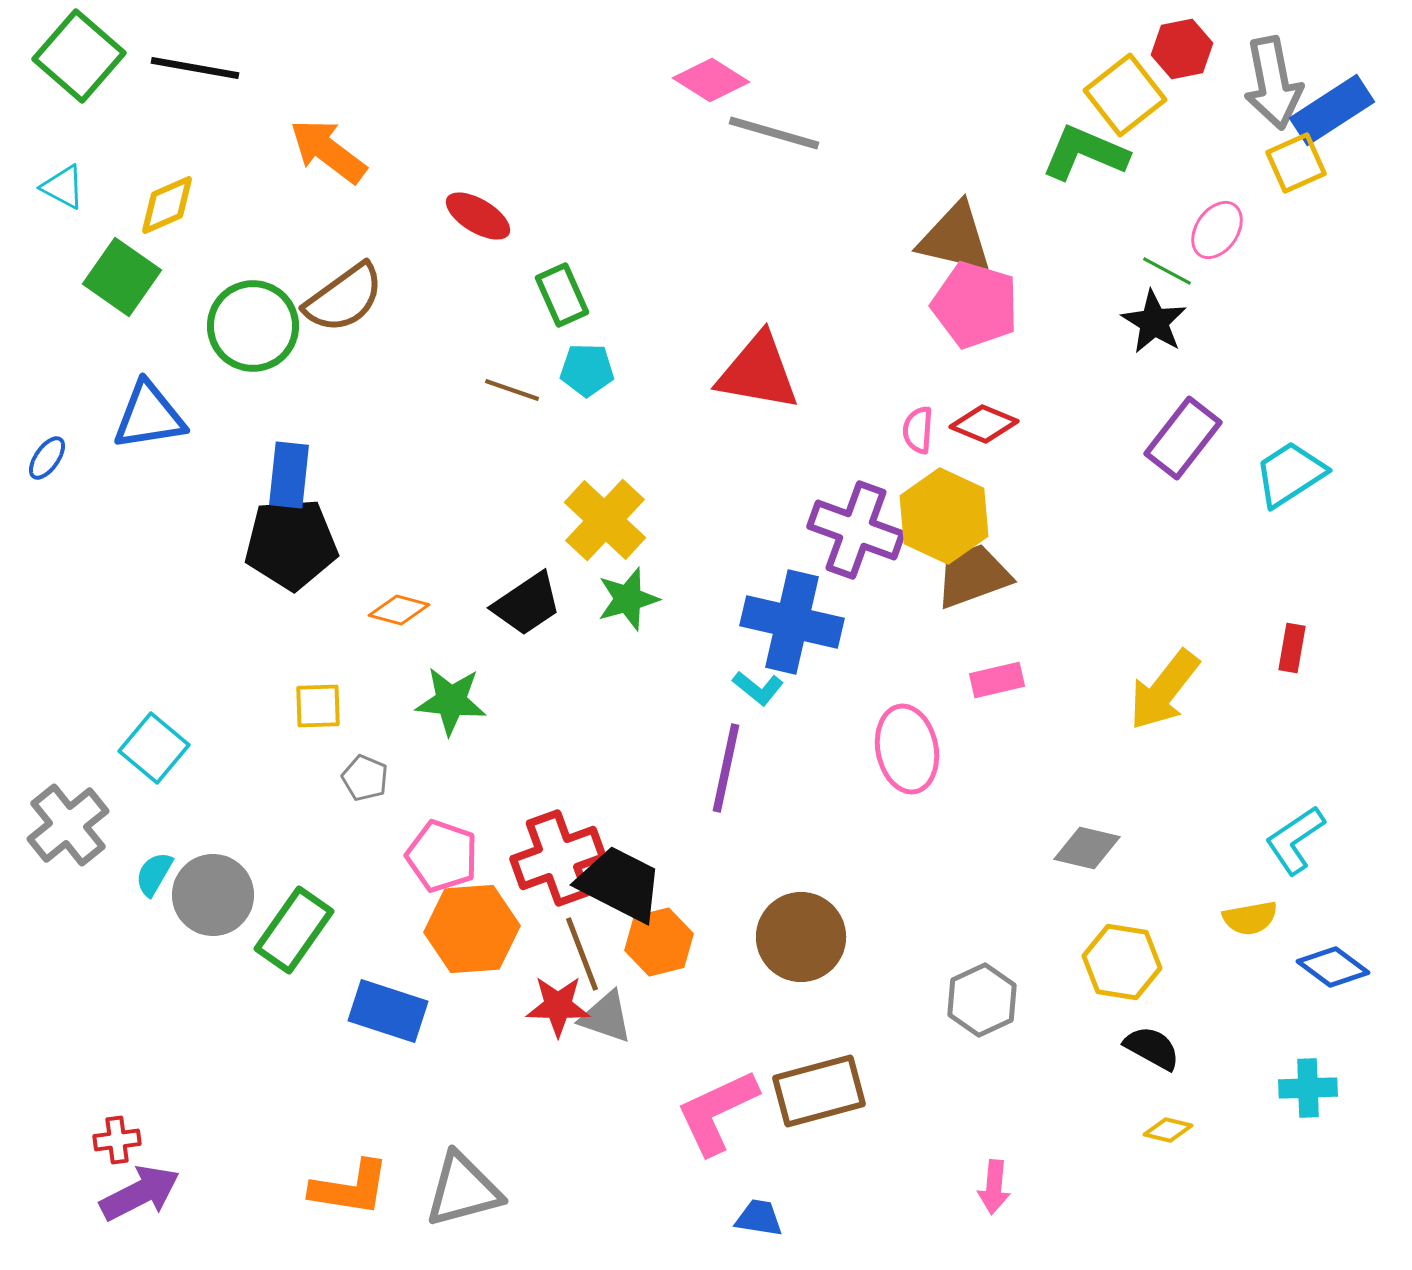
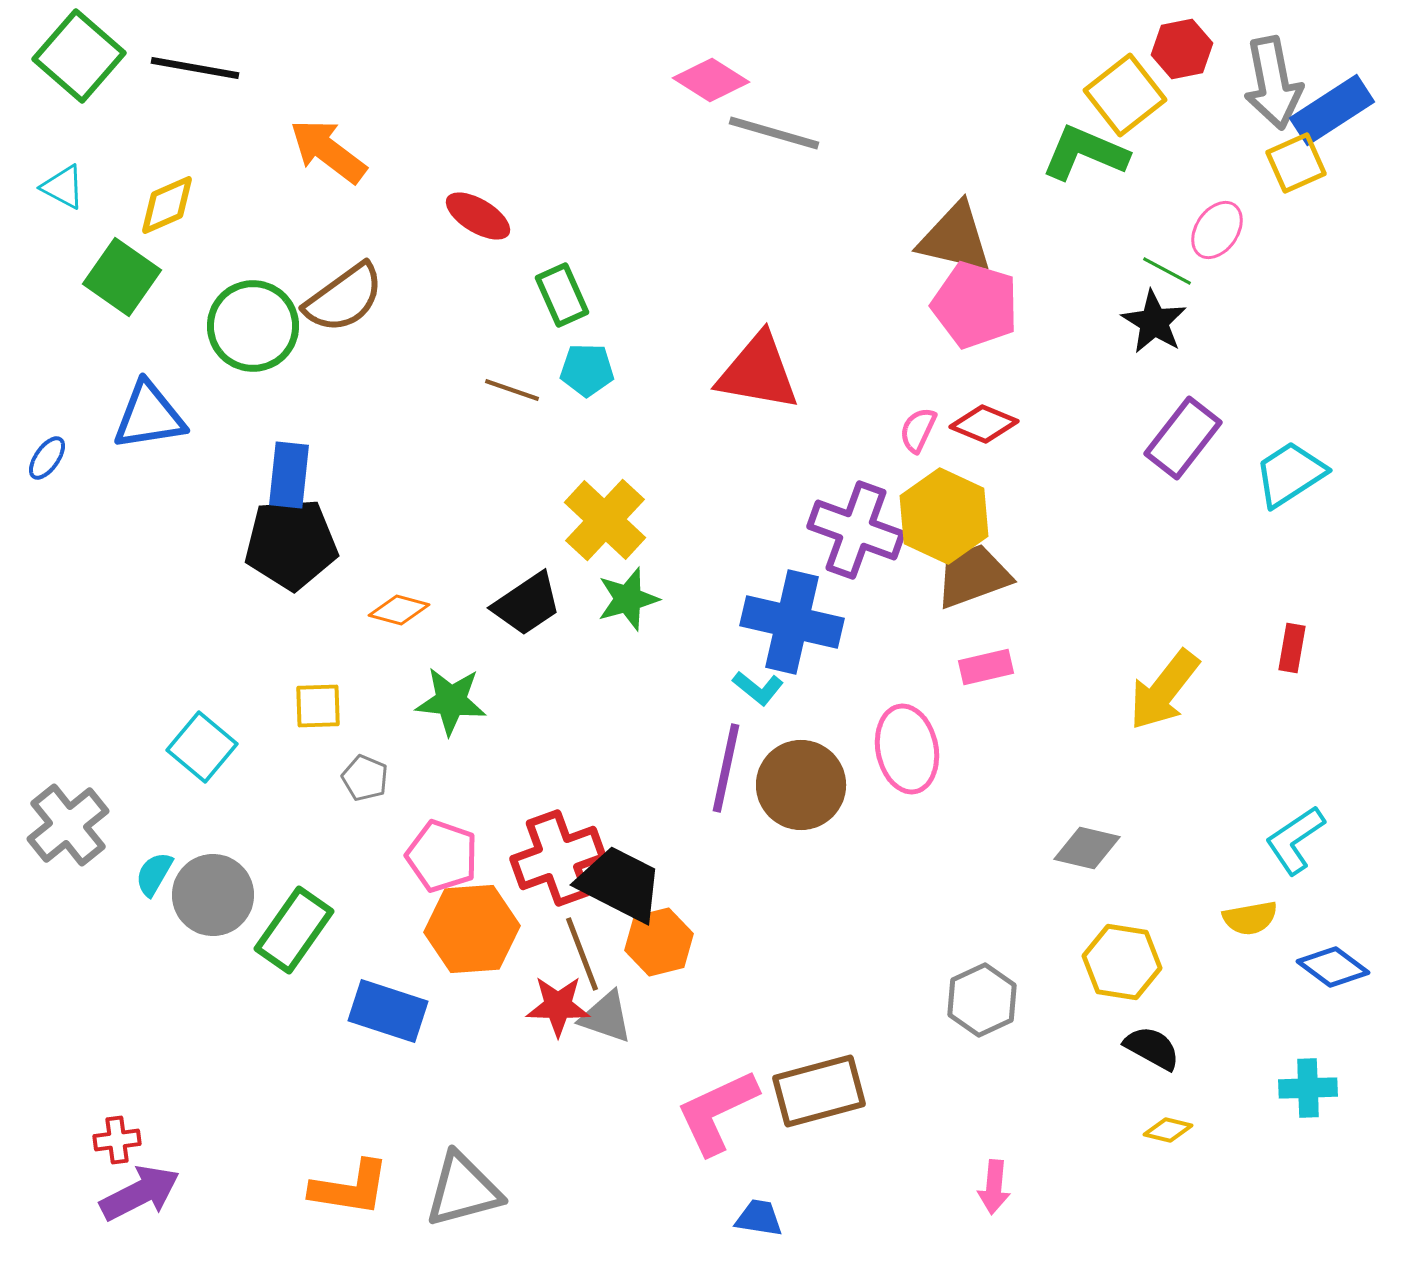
pink semicircle at (918, 430): rotated 21 degrees clockwise
pink rectangle at (997, 680): moved 11 px left, 13 px up
cyan square at (154, 748): moved 48 px right, 1 px up
brown circle at (801, 937): moved 152 px up
